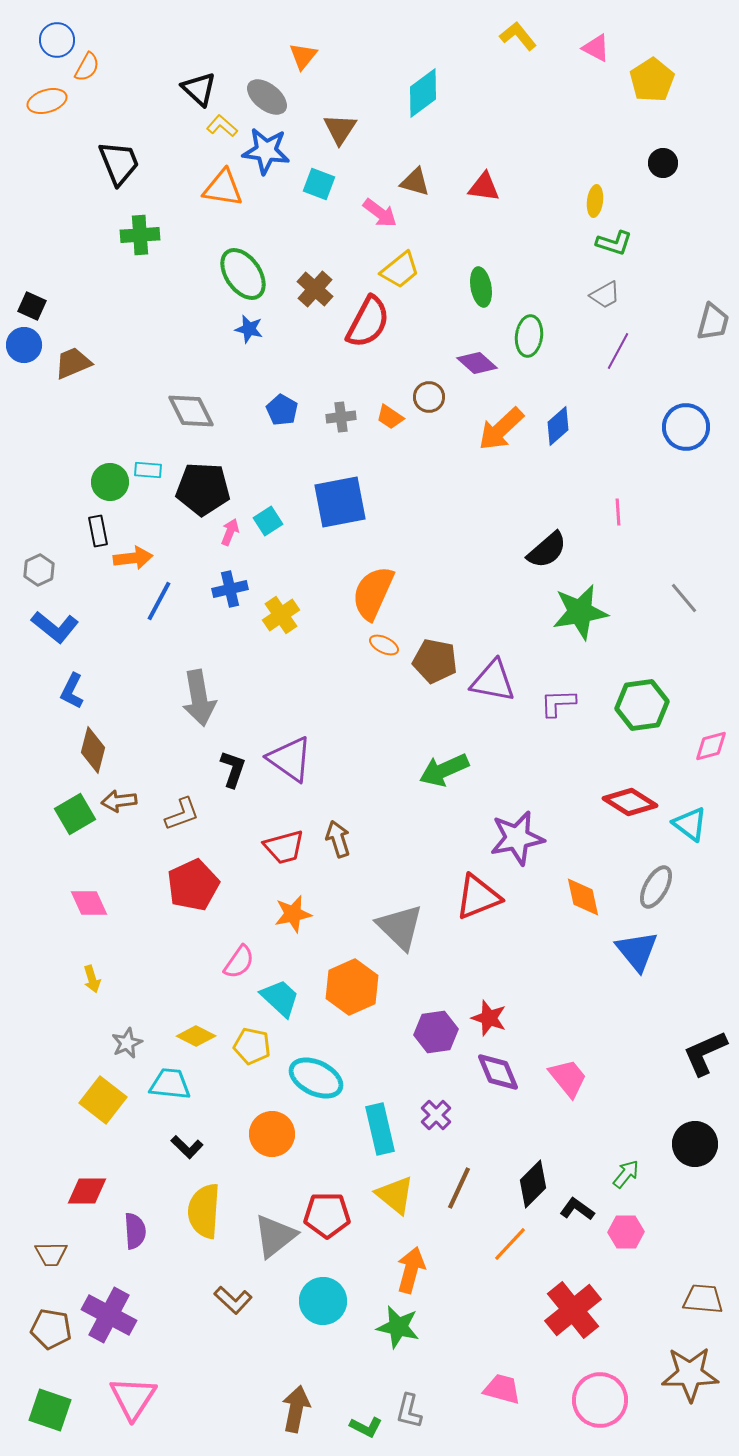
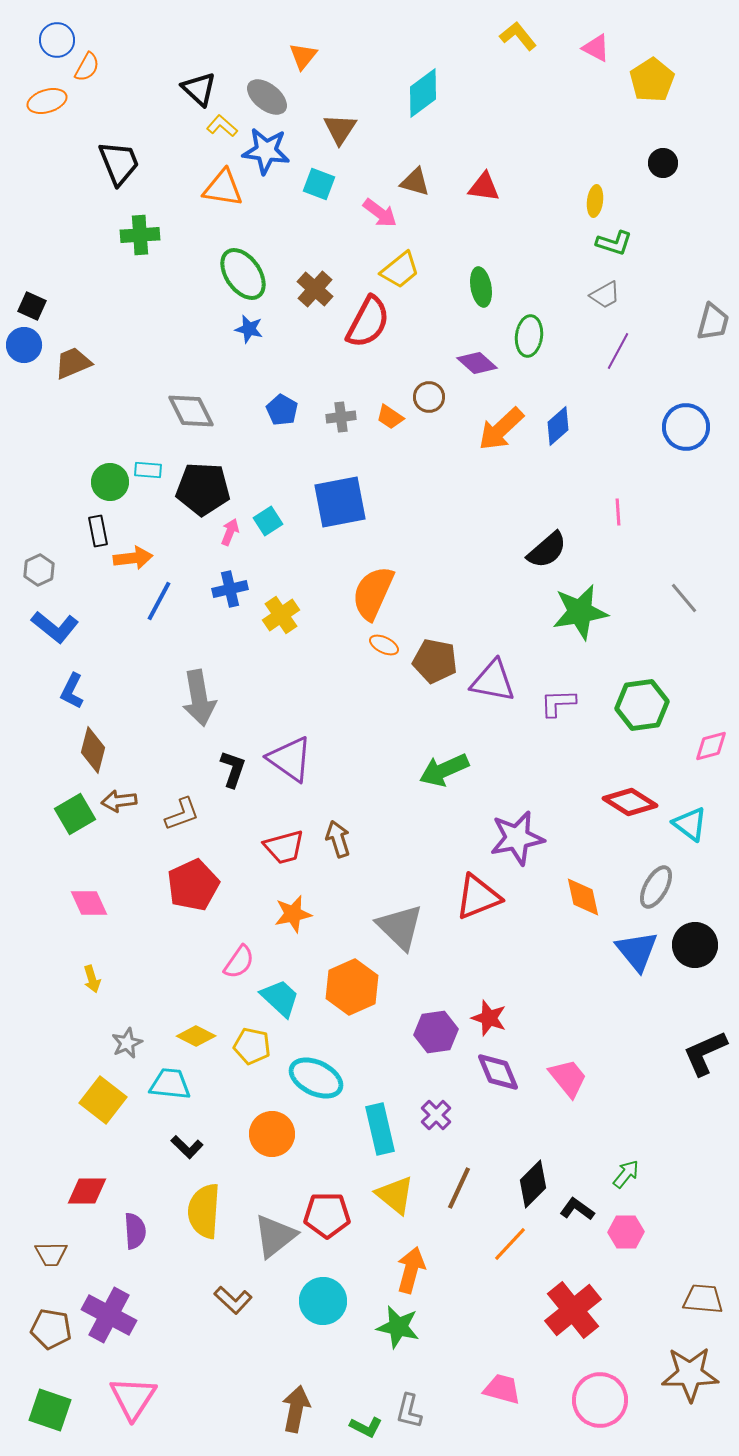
black circle at (695, 1144): moved 199 px up
